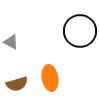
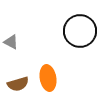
orange ellipse: moved 2 px left
brown semicircle: moved 1 px right
